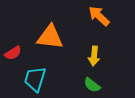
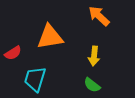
orange triangle: rotated 16 degrees counterclockwise
